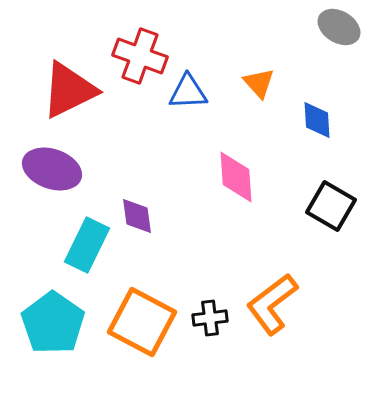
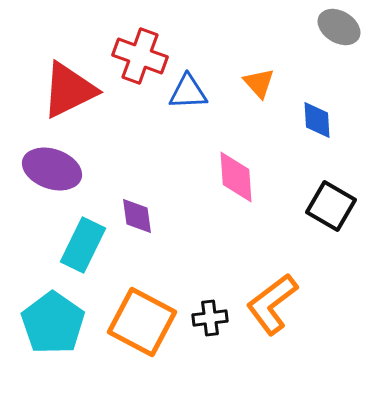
cyan rectangle: moved 4 px left
